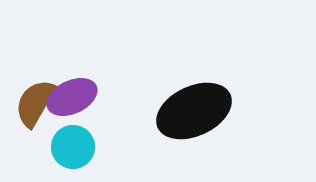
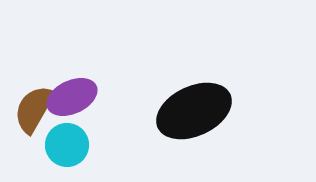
brown semicircle: moved 1 px left, 6 px down
cyan circle: moved 6 px left, 2 px up
